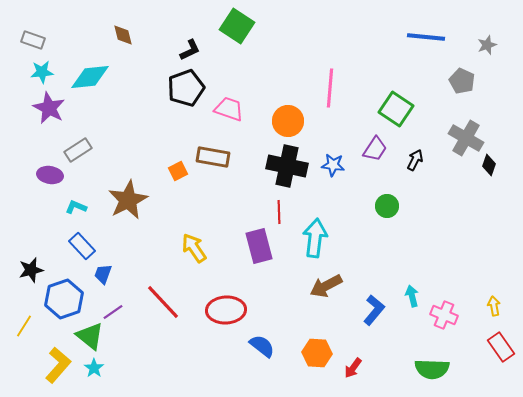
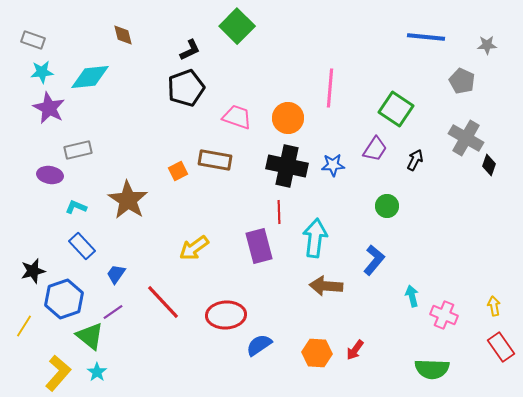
green square at (237, 26): rotated 12 degrees clockwise
gray star at (487, 45): rotated 18 degrees clockwise
pink trapezoid at (229, 109): moved 8 px right, 8 px down
orange circle at (288, 121): moved 3 px up
gray rectangle at (78, 150): rotated 20 degrees clockwise
brown rectangle at (213, 157): moved 2 px right, 3 px down
blue star at (333, 165): rotated 10 degrees counterclockwise
brown star at (128, 200): rotated 12 degrees counterclockwise
yellow arrow at (194, 248): rotated 92 degrees counterclockwise
black star at (31, 270): moved 2 px right, 1 px down
blue trapezoid at (103, 274): moved 13 px right; rotated 15 degrees clockwise
brown arrow at (326, 286): rotated 32 degrees clockwise
red ellipse at (226, 310): moved 5 px down
blue L-shape at (374, 310): moved 50 px up
blue semicircle at (262, 346): moved 3 px left, 1 px up; rotated 72 degrees counterclockwise
yellow L-shape at (58, 365): moved 8 px down
cyan star at (94, 368): moved 3 px right, 4 px down
red arrow at (353, 368): moved 2 px right, 18 px up
